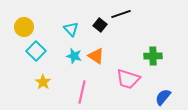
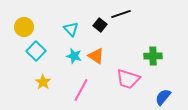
pink line: moved 1 px left, 2 px up; rotated 15 degrees clockwise
